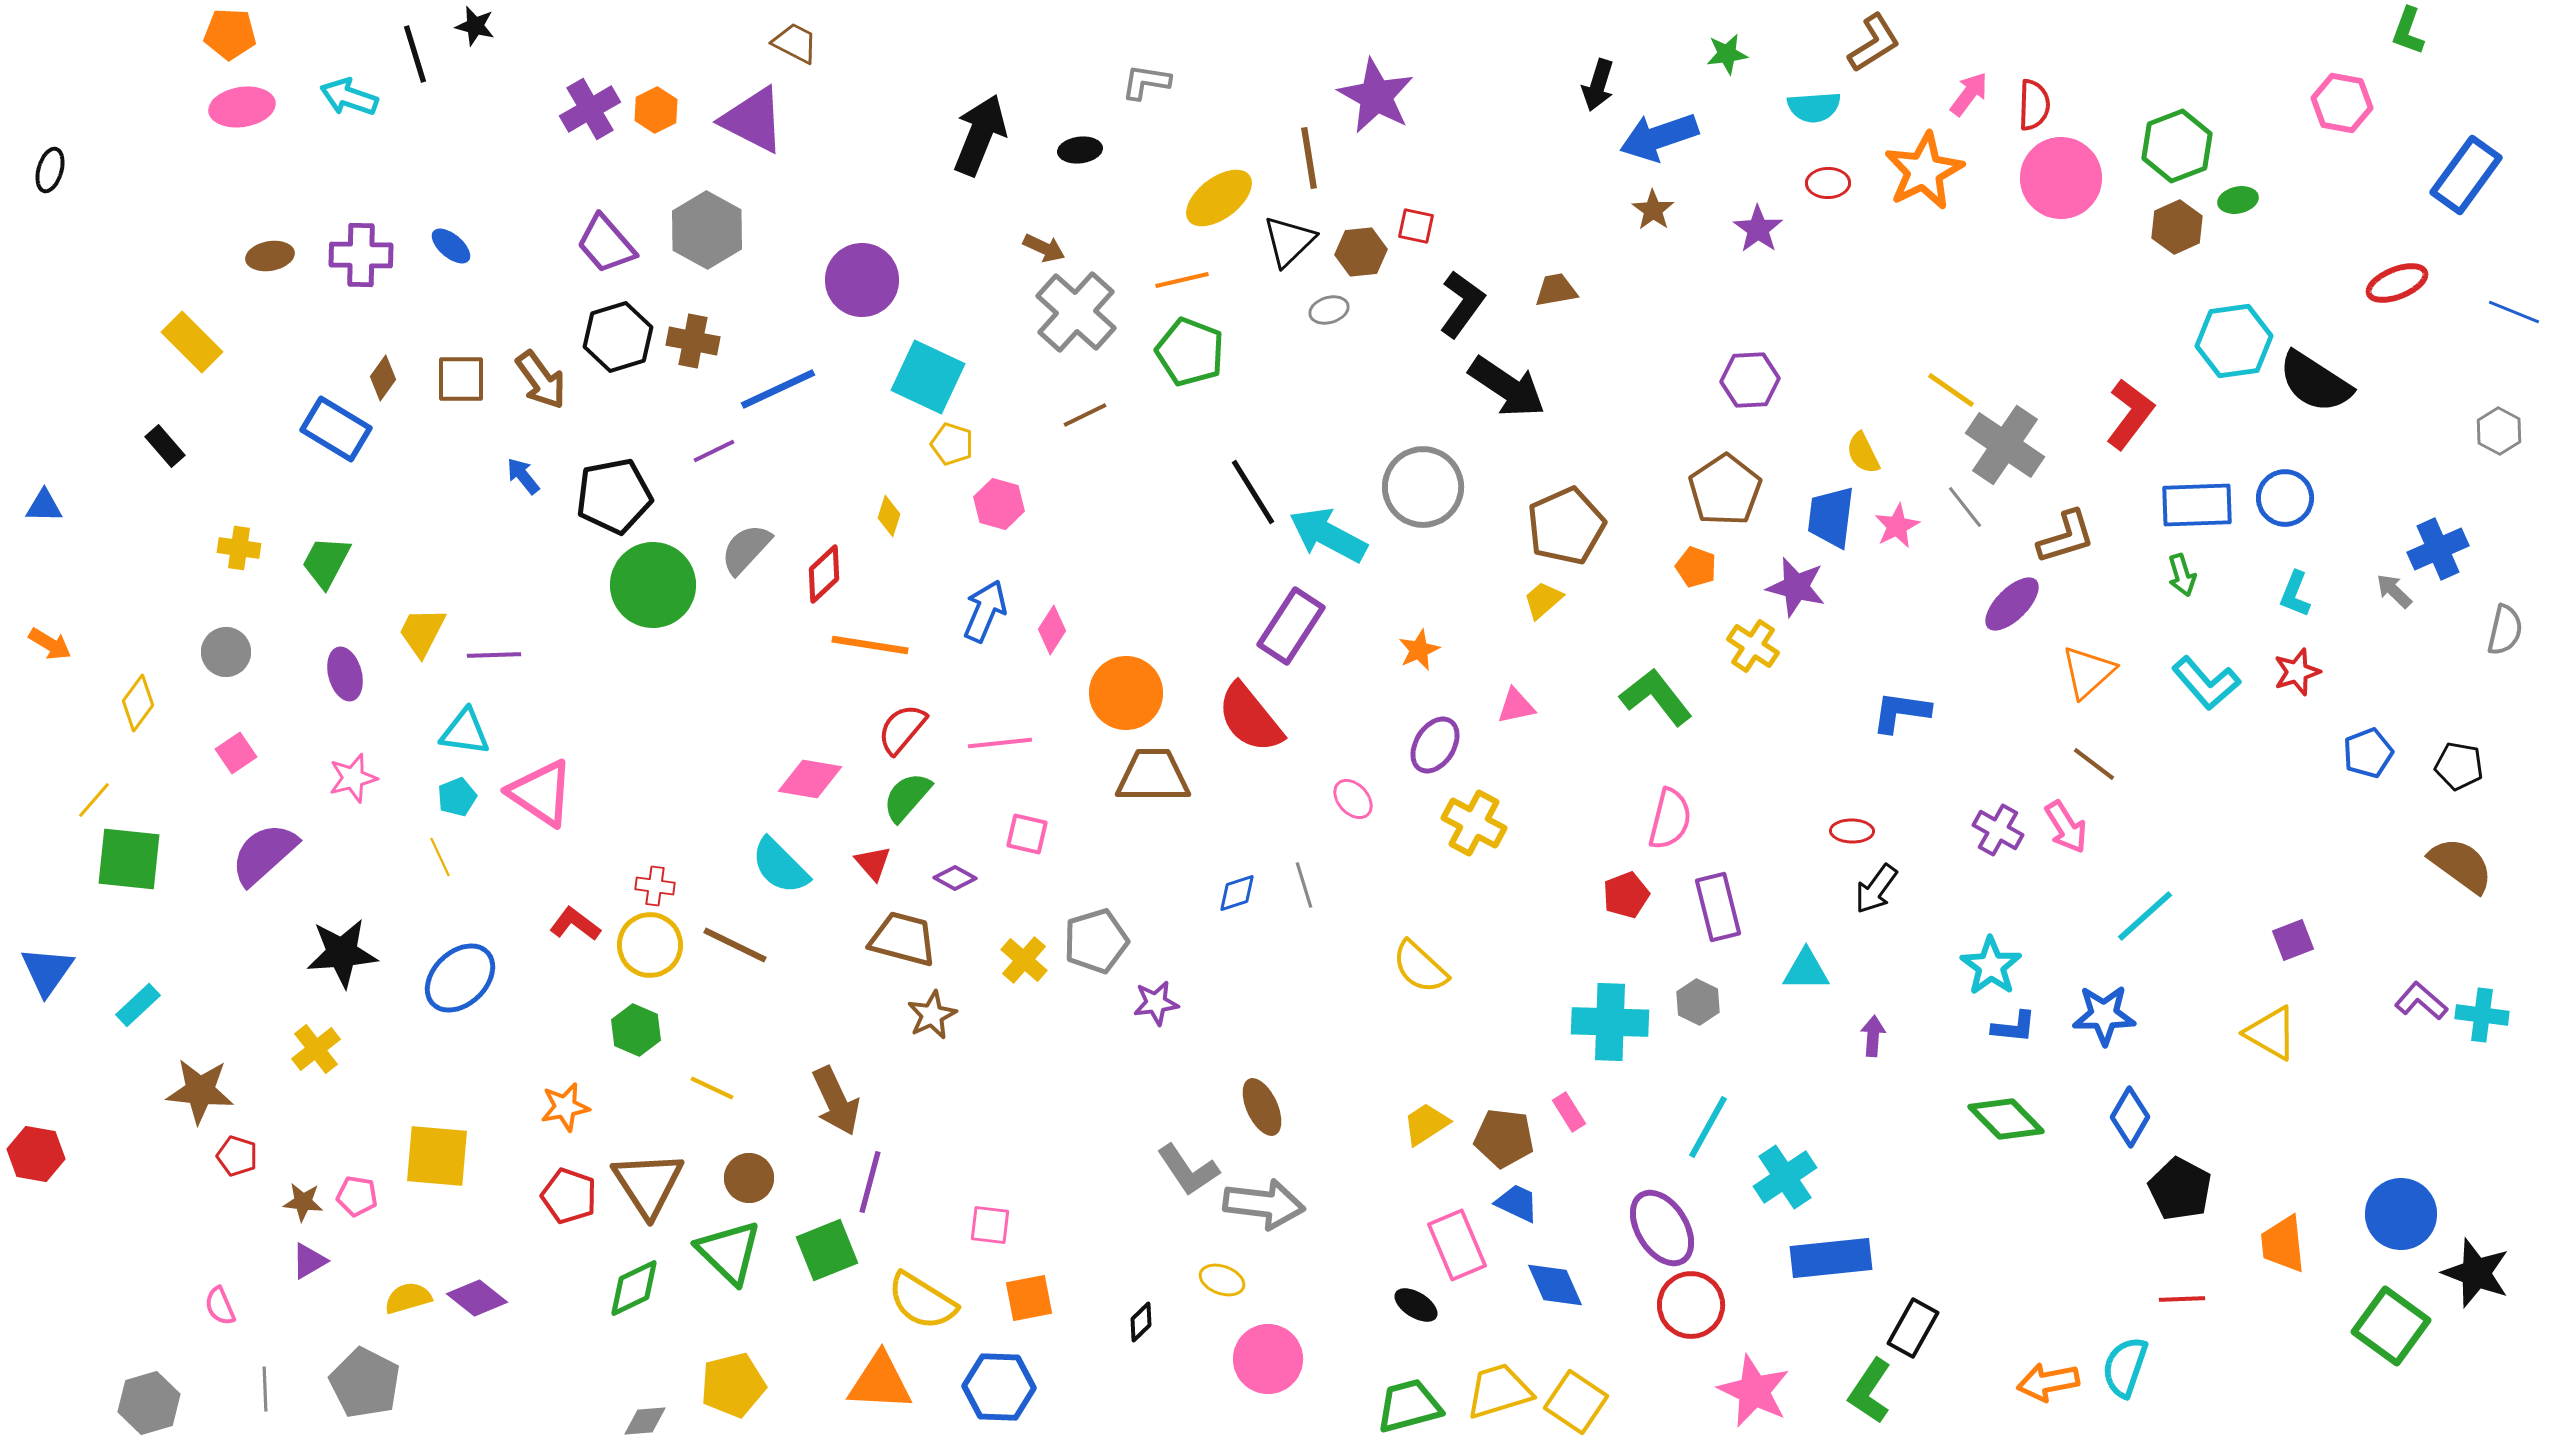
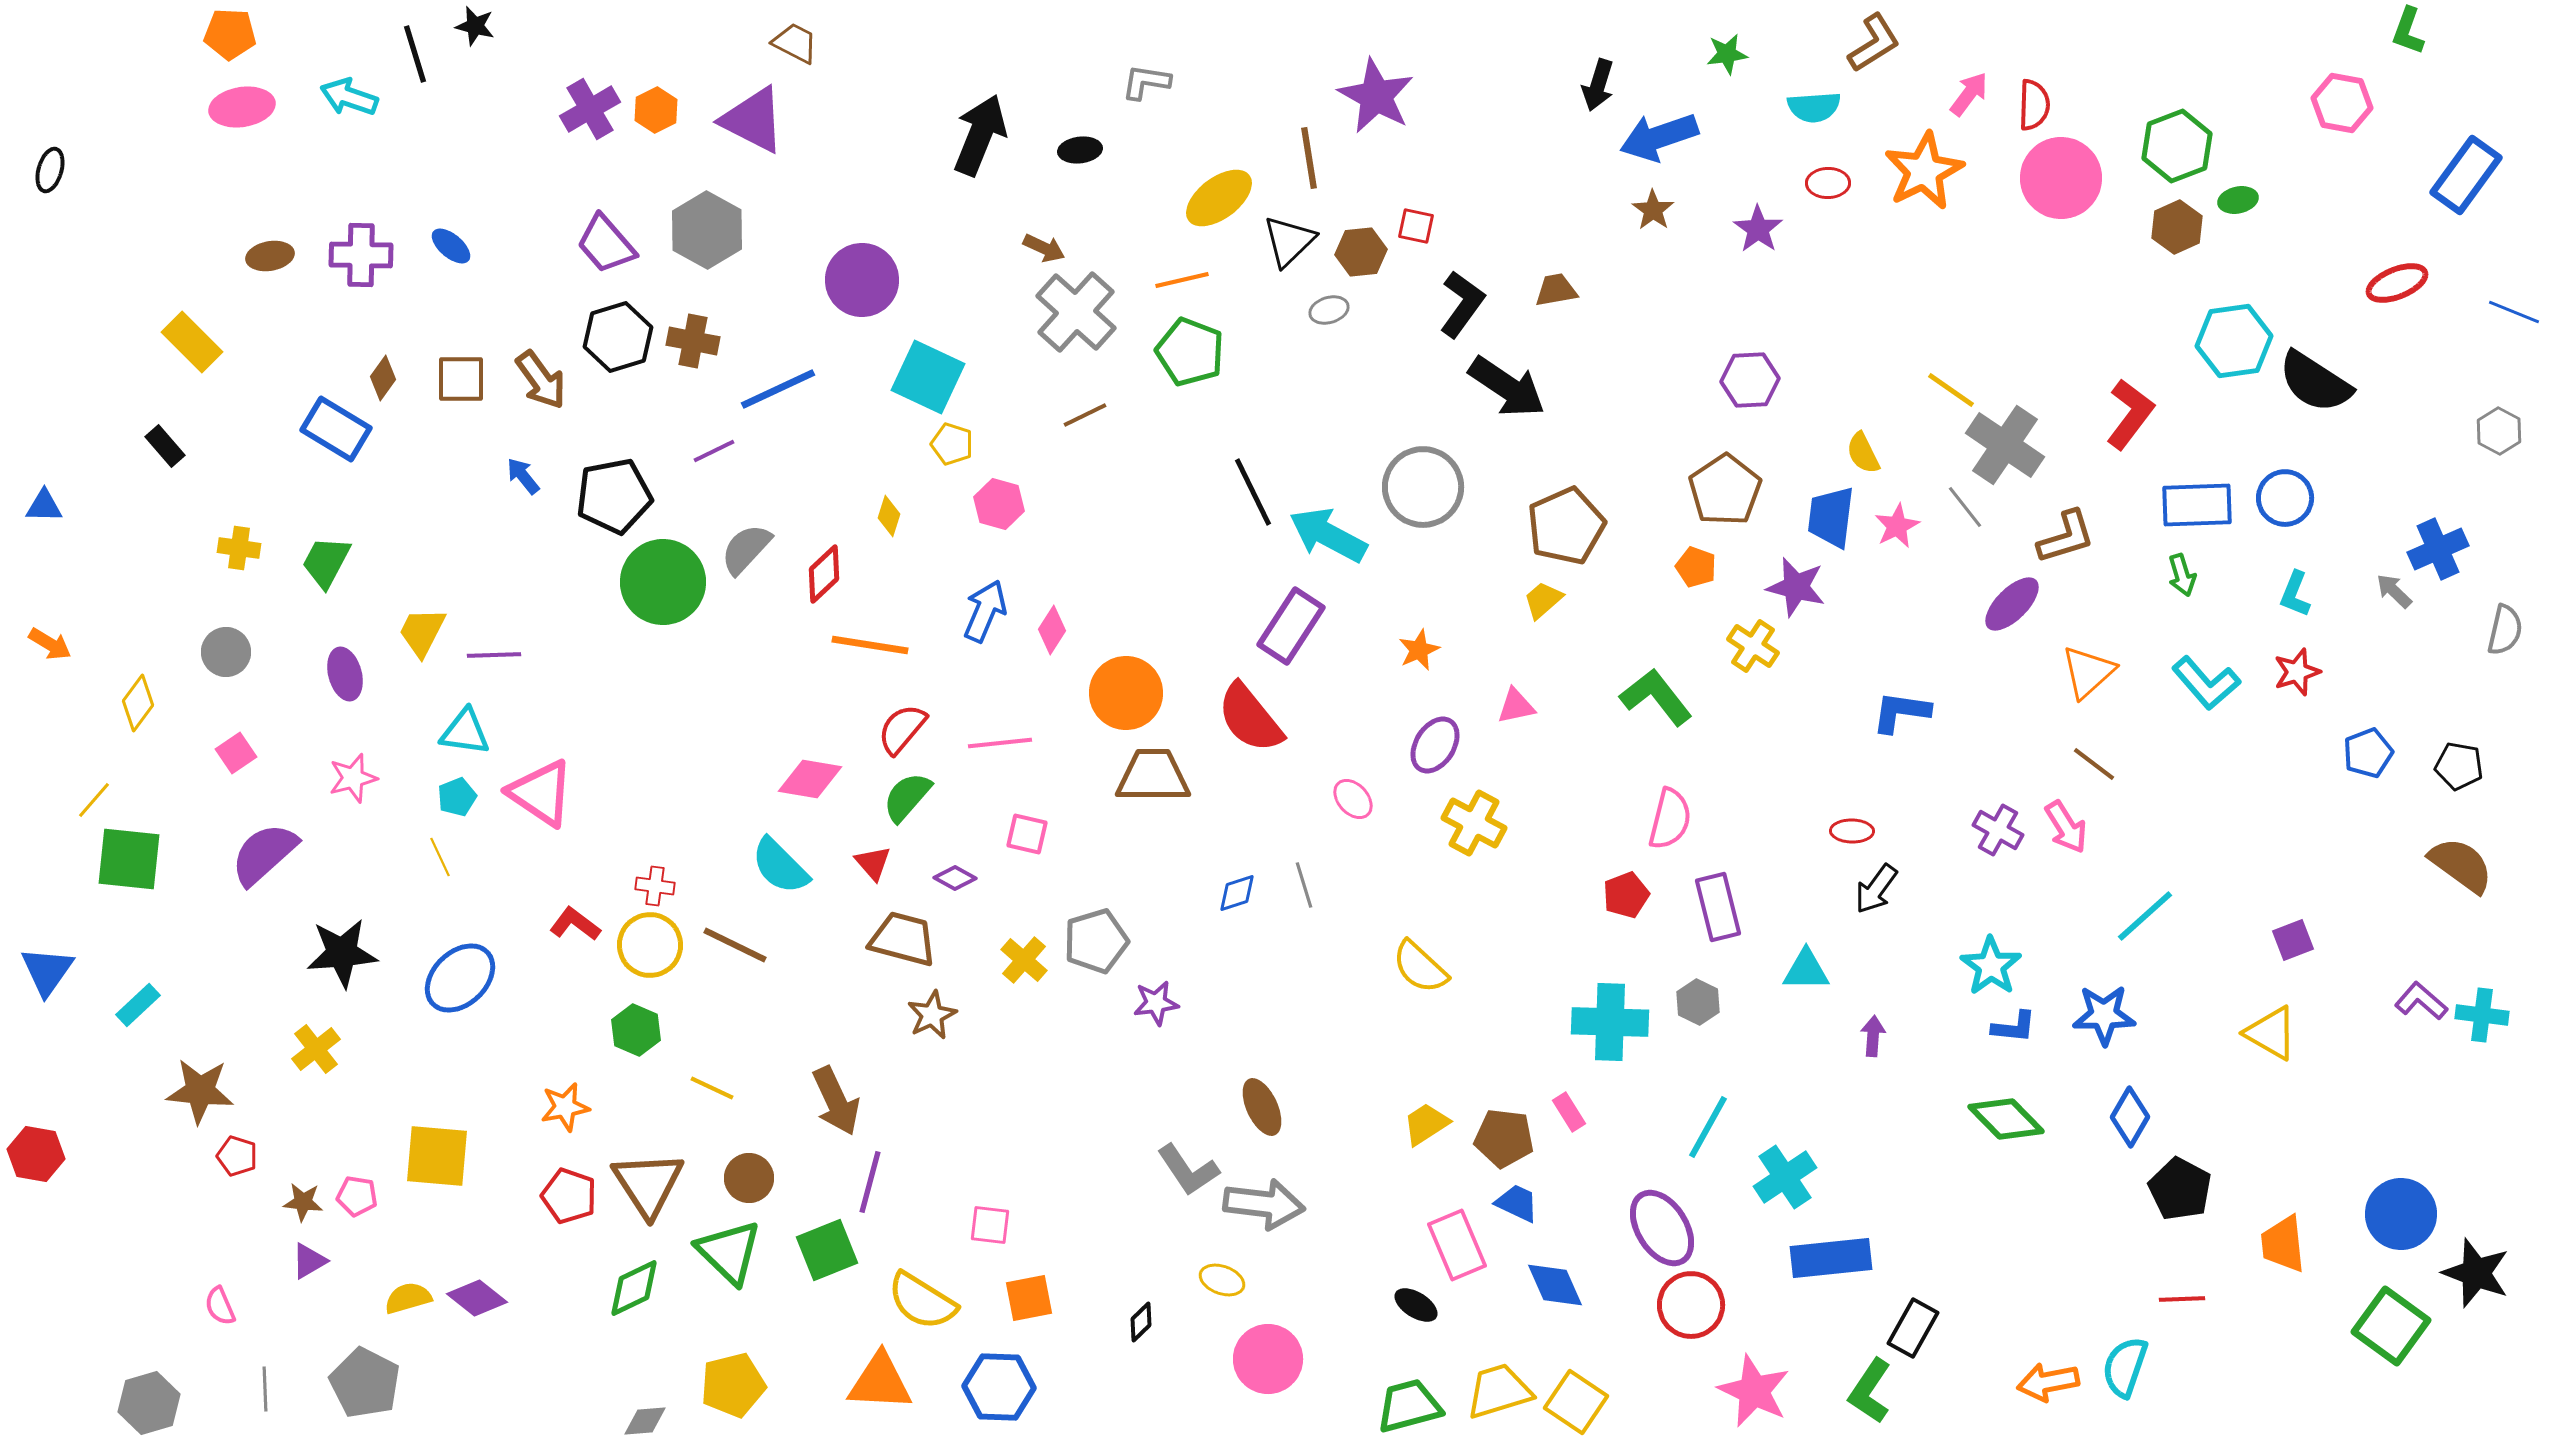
black line at (1253, 492): rotated 6 degrees clockwise
green circle at (653, 585): moved 10 px right, 3 px up
